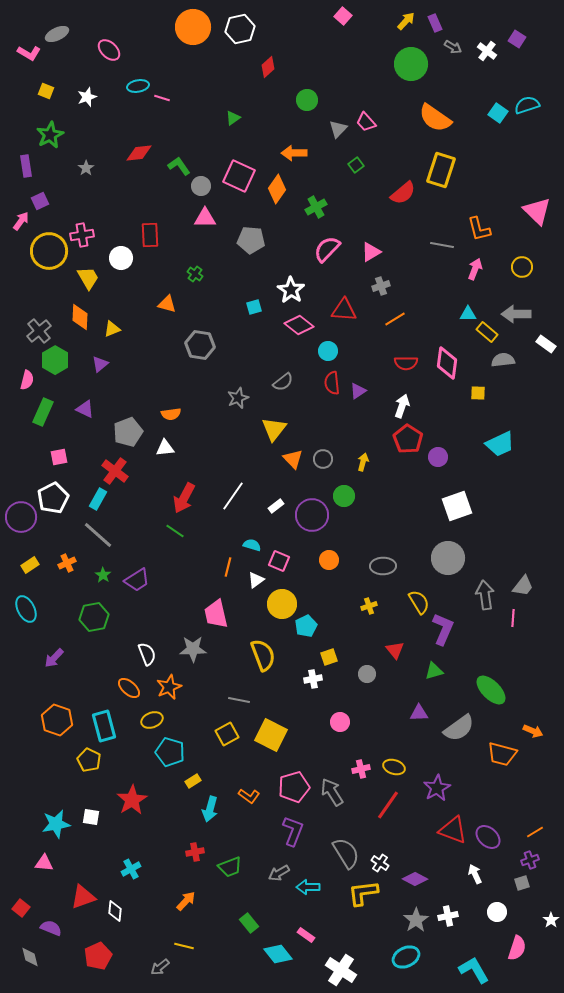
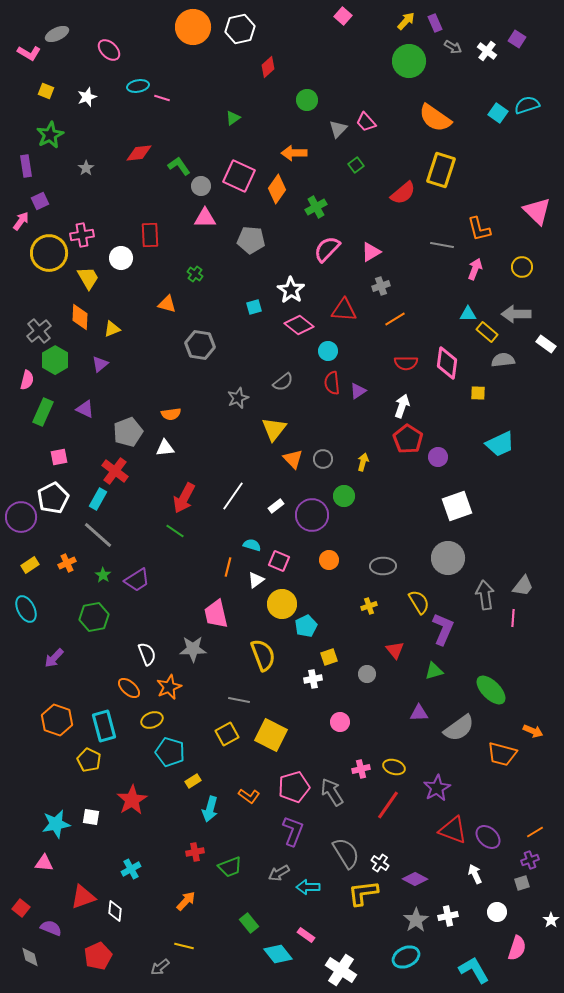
green circle at (411, 64): moved 2 px left, 3 px up
yellow circle at (49, 251): moved 2 px down
